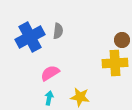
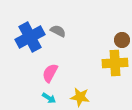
gray semicircle: rotated 70 degrees counterclockwise
pink semicircle: rotated 30 degrees counterclockwise
cyan arrow: rotated 112 degrees clockwise
